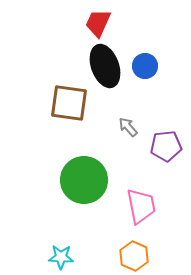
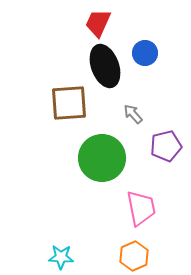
blue circle: moved 13 px up
brown square: rotated 12 degrees counterclockwise
gray arrow: moved 5 px right, 13 px up
purple pentagon: rotated 8 degrees counterclockwise
green circle: moved 18 px right, 22 px up
pink trapezoid: moved 2 px down
orange hexagon: rotated 12 degrees clockwise
